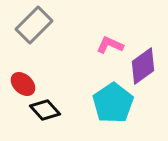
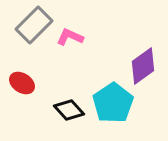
pink L-shape: moved 40 px left, 8 px up
red ellipse: moved 1 px left, 1 px up; rotated 10 degrees counterclockwise
black diamond: moved 24 px right
